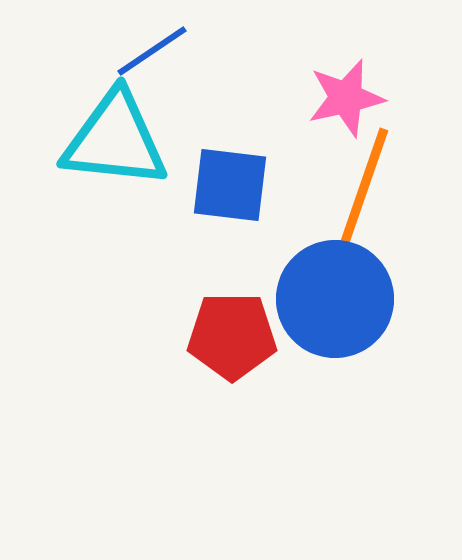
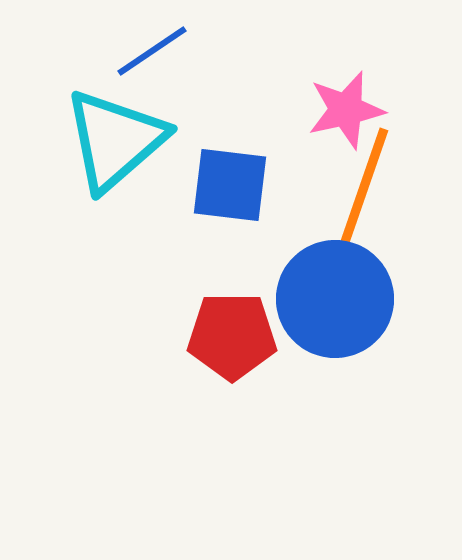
pink star: moved 12 px down
cyan triangle: rotated 47 degrees counterclockwise
